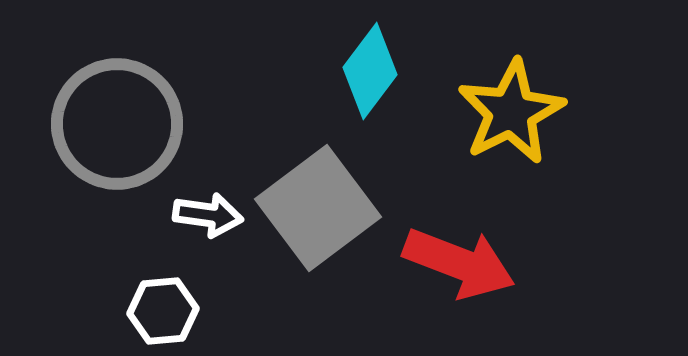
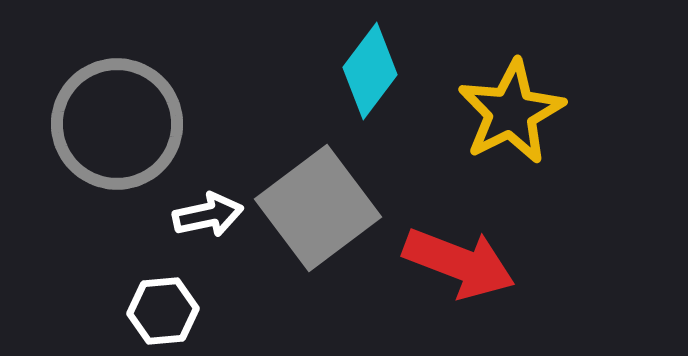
white arrow: rotated 20 degrees counterclockwise
